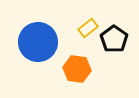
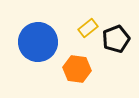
black pentagon: moved 2 px right; rotated 16 degrees clockwise
